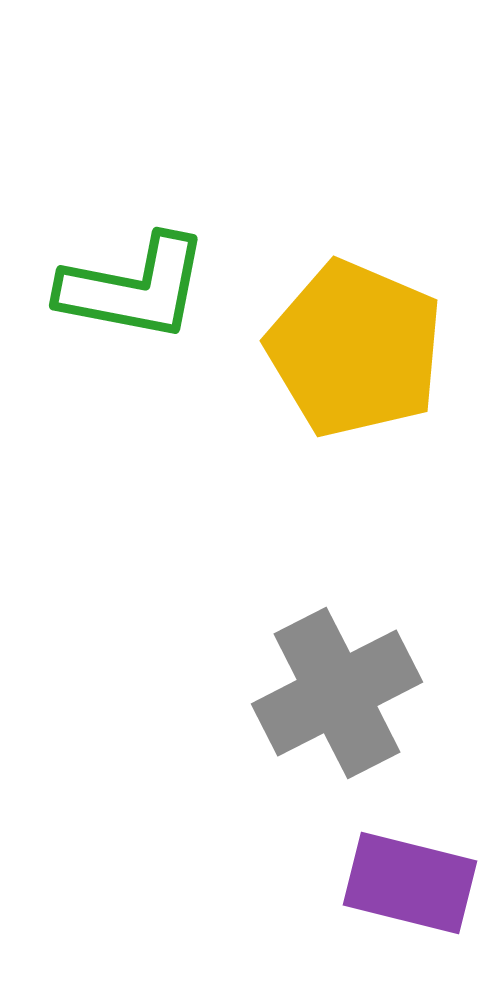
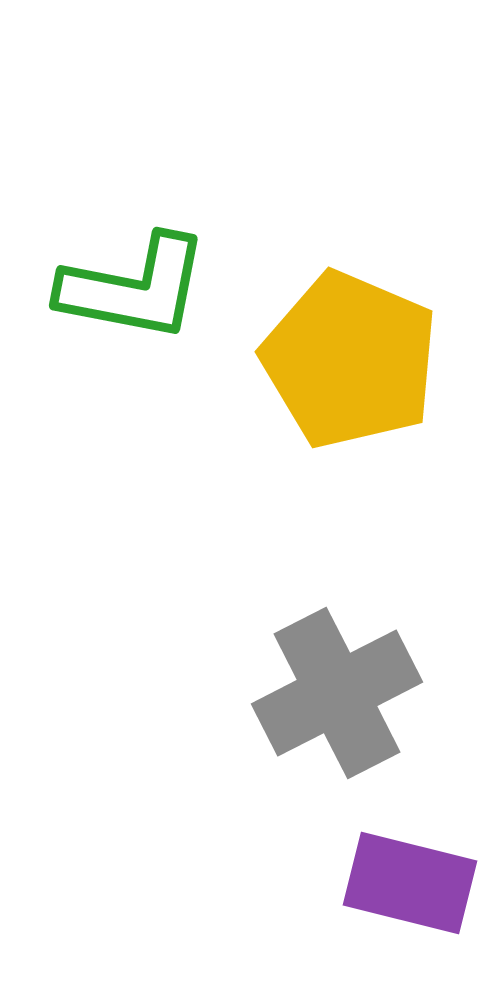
yellow pentagon: moved 5 px left, 11 px down
